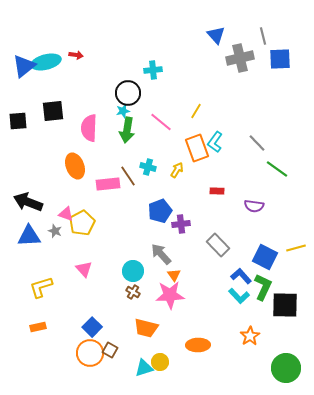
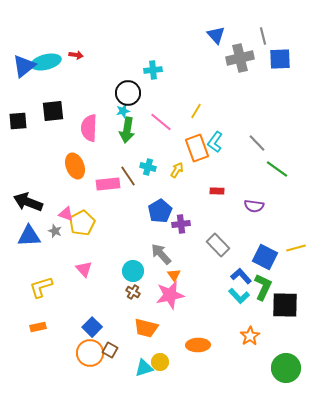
blue pentagon at (160, 211): rotated 10 degrees counterclockwise
pink star at (170, 295): rotated 8 degrees counterclockwise
